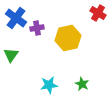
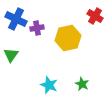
red cross: moved 3 px left, 3 px down
blue cross: moved 1 px down; rotated 10 degrees counterclockwise
cyan star: rotated 30 degrees clockwise
